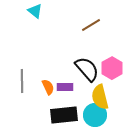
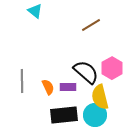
black semicircle: moved 1 px left, 3 px down; rotated 8 degrees counterclockwise
purple rectangle: moved 3 px right
